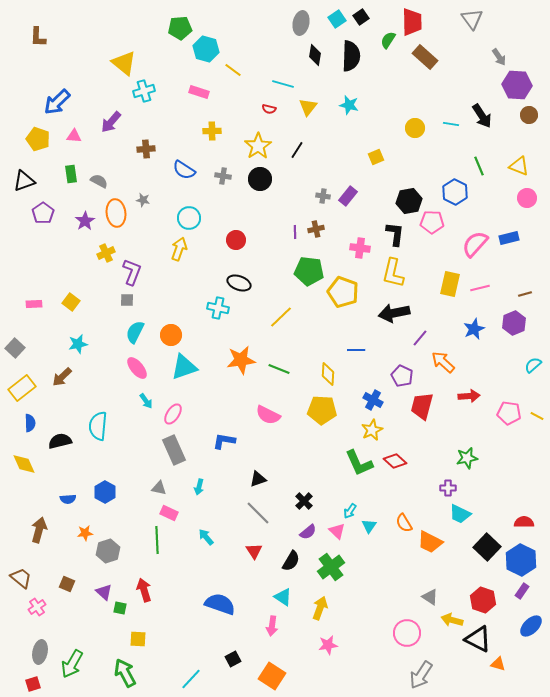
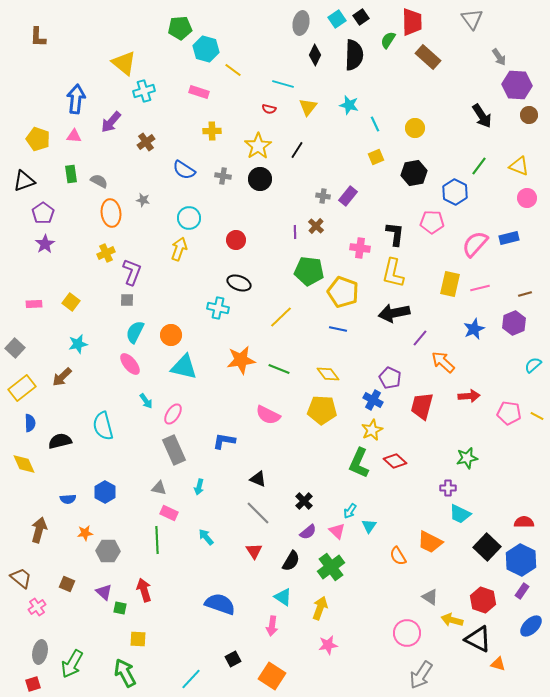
black diamond at (315, 55): rotated 15 degrees clockwise
black semicircle at (351, 56): moved 3 px right, 1 px up
brown rectangle at (425, 57): moved 3 px right
blue arrow at (57, 102): moved 19 px right, 3 px up; rotated 140 degrees clockwise
cyan line at (451, 124): moved 76 px left; rotated 56 degrees clockwise
brown cross at (146, 149): moved 7 px up; rotated 30 degrees counterclockwise
green line at (479, 166): rotated 60 degrees clockwise
black hexagon at (409, 201): moved 5 px right, 28 px up
orange ellipse at (116, 213): moved 5 px left
purple star at (85, 221): moved 40 px left, 23 px down
brown cross at (316, 229): moved 3 px up; rotated 35 degrees counterclockwise
blue line at (356, 350): moved 18 px left, 21 px up; rotated 12 degrees clockwise
cyan triangle at (184, 367): rotated 32 degrees clockwise
pink ellipse at (137, 368): moved 7 px left, 4 px up
yellow diamond at (328, 374): rotated 40 degrees counterclockwise
purple pentagon at (402, 376): moved 12 px left, 2 px down
cyan semicircle at (98, 426): moved 5 px right; rotated 20 degrees counterclockwise
green L-shape at (359, 463): rotated 48 degrees clockwise
black triangle at (258, 479): rotated 42 degrees clockwise
orange semicircle at (404, 523): moved 6 px left, 33 px down
gray hexagon at (108, 551): rotated 20 degrees clockwise
